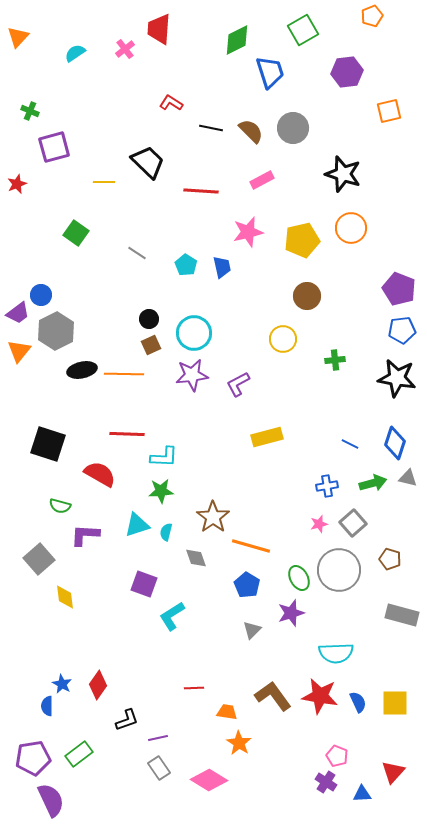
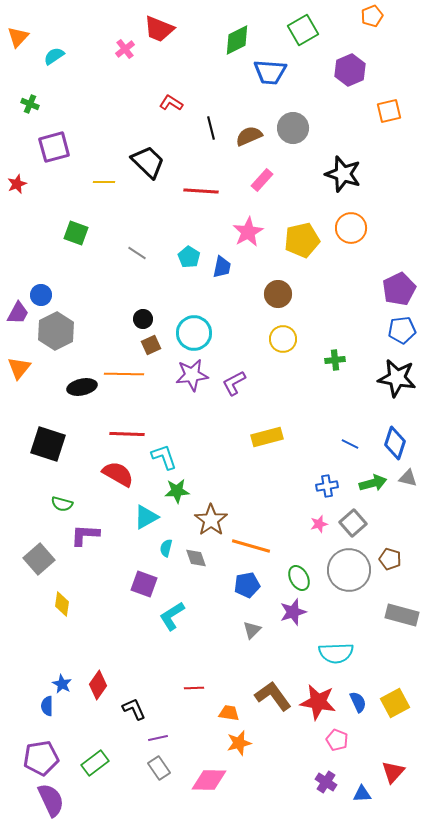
red trapezoid at (159, 29): rotated 72 degrees counterclockwise
cyan semicircle at (75, 53): moved 21 px left, 3 px down
blue trapezoid at (270, 72): rotated 112 degrees clockwise
purple hexagon at (347, 72): moved 3 px right, 2 px up; rotated 16 degrees counterclockwise
green cross at (30, 111): moved 7 px up
black line at (211, 128): rotated 65 degrees clockwise
brown semicircle at (251, 131): moved 2 px left, 5 px down; rotated 68 degrees counterclockwise
pink rectangle at (262, 180): rotated 20 degrees counterclockwise
pink star at (248, 232): rotated 16 degrees counterclockwise
green square at (76, 233): rotated 15 degrees counterclockwise
cyan pentagon at (186, 265): moved 3 px right, 8 px up
blue trapezoid at (222, 267): rotated 25 degrees clockwise
purple pentagon at (399, 289): rotated 24 degrees clockwise
brown circle at (307, 296): moved 29 px left, 2 px up
purple trapezoid at (18, 313): rotated 25 degrees counterclockwise
black circle at (149, 319): moved 6 px left
orange triangle at (19, 351): moved 17 px down
black ellipse at (82, 370): moved 17 px down
purple L-shape at (238, 384): moved 4 px left, 1 px up
cyan L-shape at (164, 457): rotated 112 degrees counterclockwise
red semicircle at (100, 474): moved 18 px right
green star at (161, 491): moved 16 px right
green semicircle at (60, 506): moved 2 px right, 2 px up
brown star at (213, 517): moved 2 px left, 3 px down
cyan triangle at (137, 525): moved 9 px right, 8 px up; rotated 12 degrees counterclockwise
cyan semicircle at (166, 532): moved 16 px down
gray circle at (339, 570): moved 10 px right
blue pentagon at (247, 585): rotated 30 degrees clockwise
yellow diamond at (65, 597): moved 3 px left, 7 px down; rotated 15 degrees clockwise
purple star at (291, 613): moved 2 px right, 1 px up
red star at (320, 696): moved 2 px left, 6 px down
yellow square at (395, 703): rotated 28 degrees counterclockwise
orange trapezoid at (227, 712): moved 2 px right, 1 px down
black L-shape at (127, 720): moved 7 px right, 11 px up; rotated 95 degrees counterclockwise
orange star at (239, 743): rotated 25 degrees clockwise
green rectangle at (79, 754): moved 16 px right, 9 px down
pink pentagon at (337, 756): moved 16 px up
purple pentagon at (33, 758): moved 8 px right
pink diamond at (209, 780): rotated 30 degrees counterclockwise
